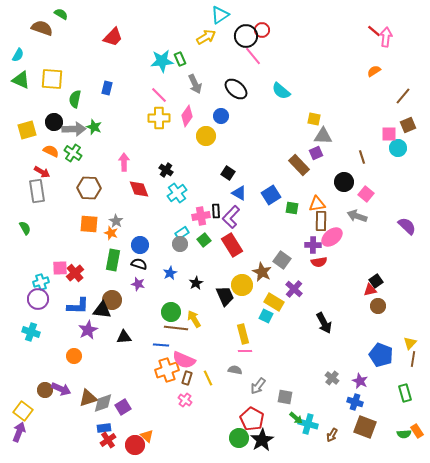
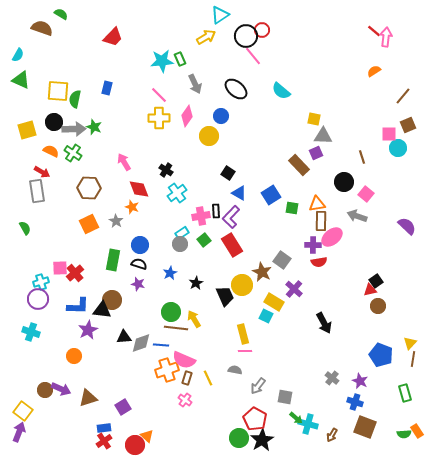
yellow square at (52, 79): moved 6 px right, 12 px down
yellow circle at (206, 136): moved 3 px right
pink arrow at (124, 162): rotated 30 degrees counterclockwise
orange square at (89, 224): rotated 30 degrees counterclockwise
orange star at (111, 233): moved 21 px right, 26 px up
gray diamond at (103, 403): moved 38 px right, 60 px up
red pentagon at (252, 419): moved 3 px right
red cross at (108, 440): moved 4 px left, 1 px down
